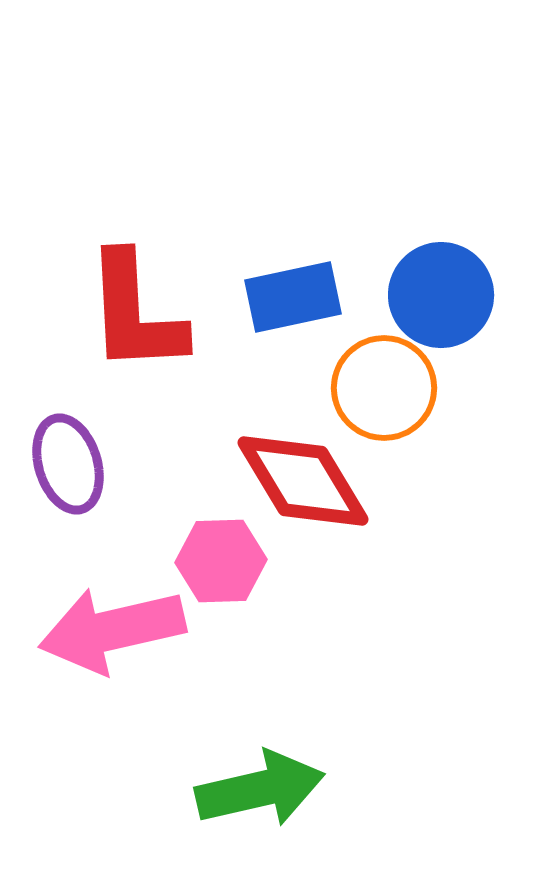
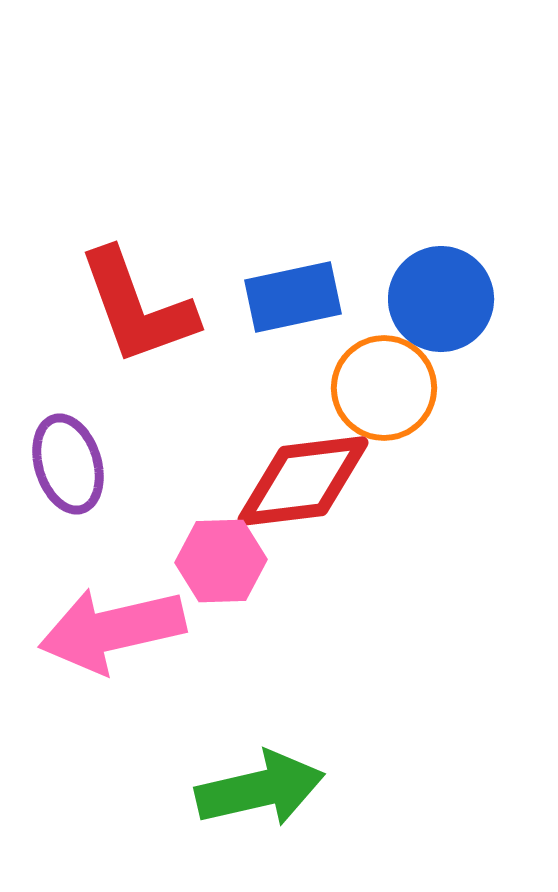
blue circle: moved 4 px down
red L-shape: moved 2 px right, 6 px up; rotated 17 degrees counterclockwise
red diamond: rotated 66 degrees counterclockwise
